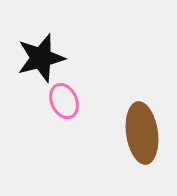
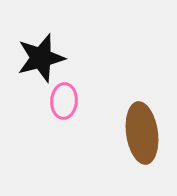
pink ellipse: rotated 28 degrees clockwise
